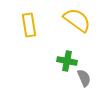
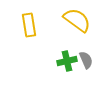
green cross: rotated 24 degrees counterclockwise
gray semicircle: moved 2 px right, 18 px up
